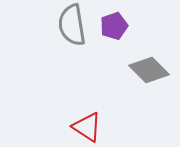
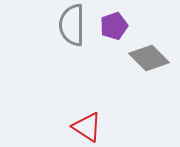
gray semicircle: rotated 9 degrees clockwise
gray diamond: moved 12 px up
